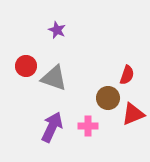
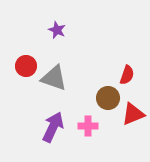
purple arrow: moved 1 px right
